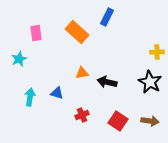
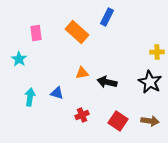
cyan star: rotated 14 degrees counterclockwise
